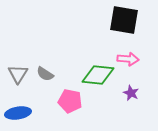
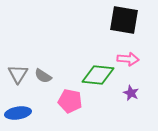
gray semicircle: moved 2 px left, 2 px down
